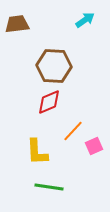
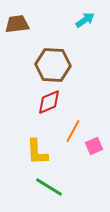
brown hexagon: moved 1 px left, 1 px up
orange line: rotated 15 degrees counterclockwise
green line: rotated 24 degrees clockwise
